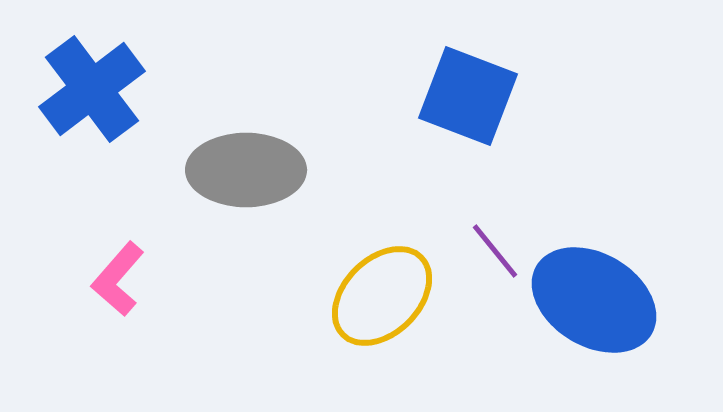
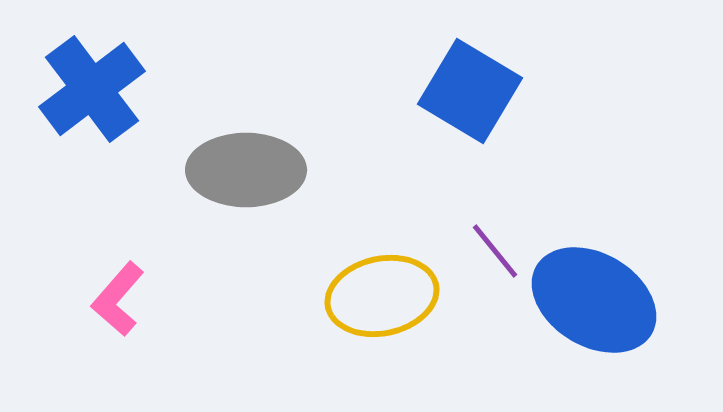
blue square: moved 2 px right, 5 px up; rotated 10 degrees clockwise
pink L-shape: moved 20 px down
yellow ellipse: rotated 33 degrees clockwise
